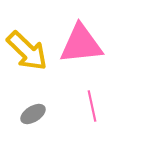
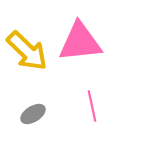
pink triangle: moved 1 px left, 2 px up
